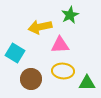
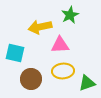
cyan square: rotated 18 degrees counterclockwise
yellow ellipse: rotated 10 degrees counterclockwise
green triangle: rotated 18 degrees counterclockwise
